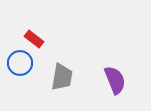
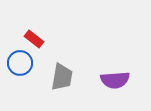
purple semicircle: rotated 108 degrees clockwise
